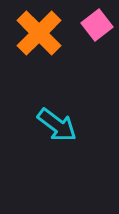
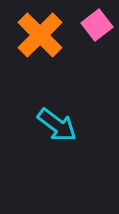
orange cross: moved 1 px right, 2 px down
